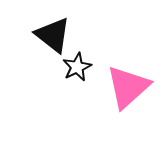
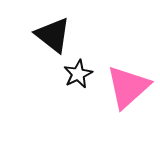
black star: moved 1 px right, 7 px down
